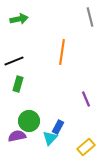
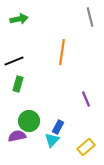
cyan triangle: moved 2 px right, 2 px down
